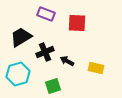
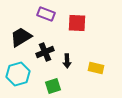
black arrow: rotated 120 degrees counterclockwise
